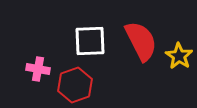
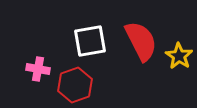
white square: rotated 8 degrees counterclockwise
